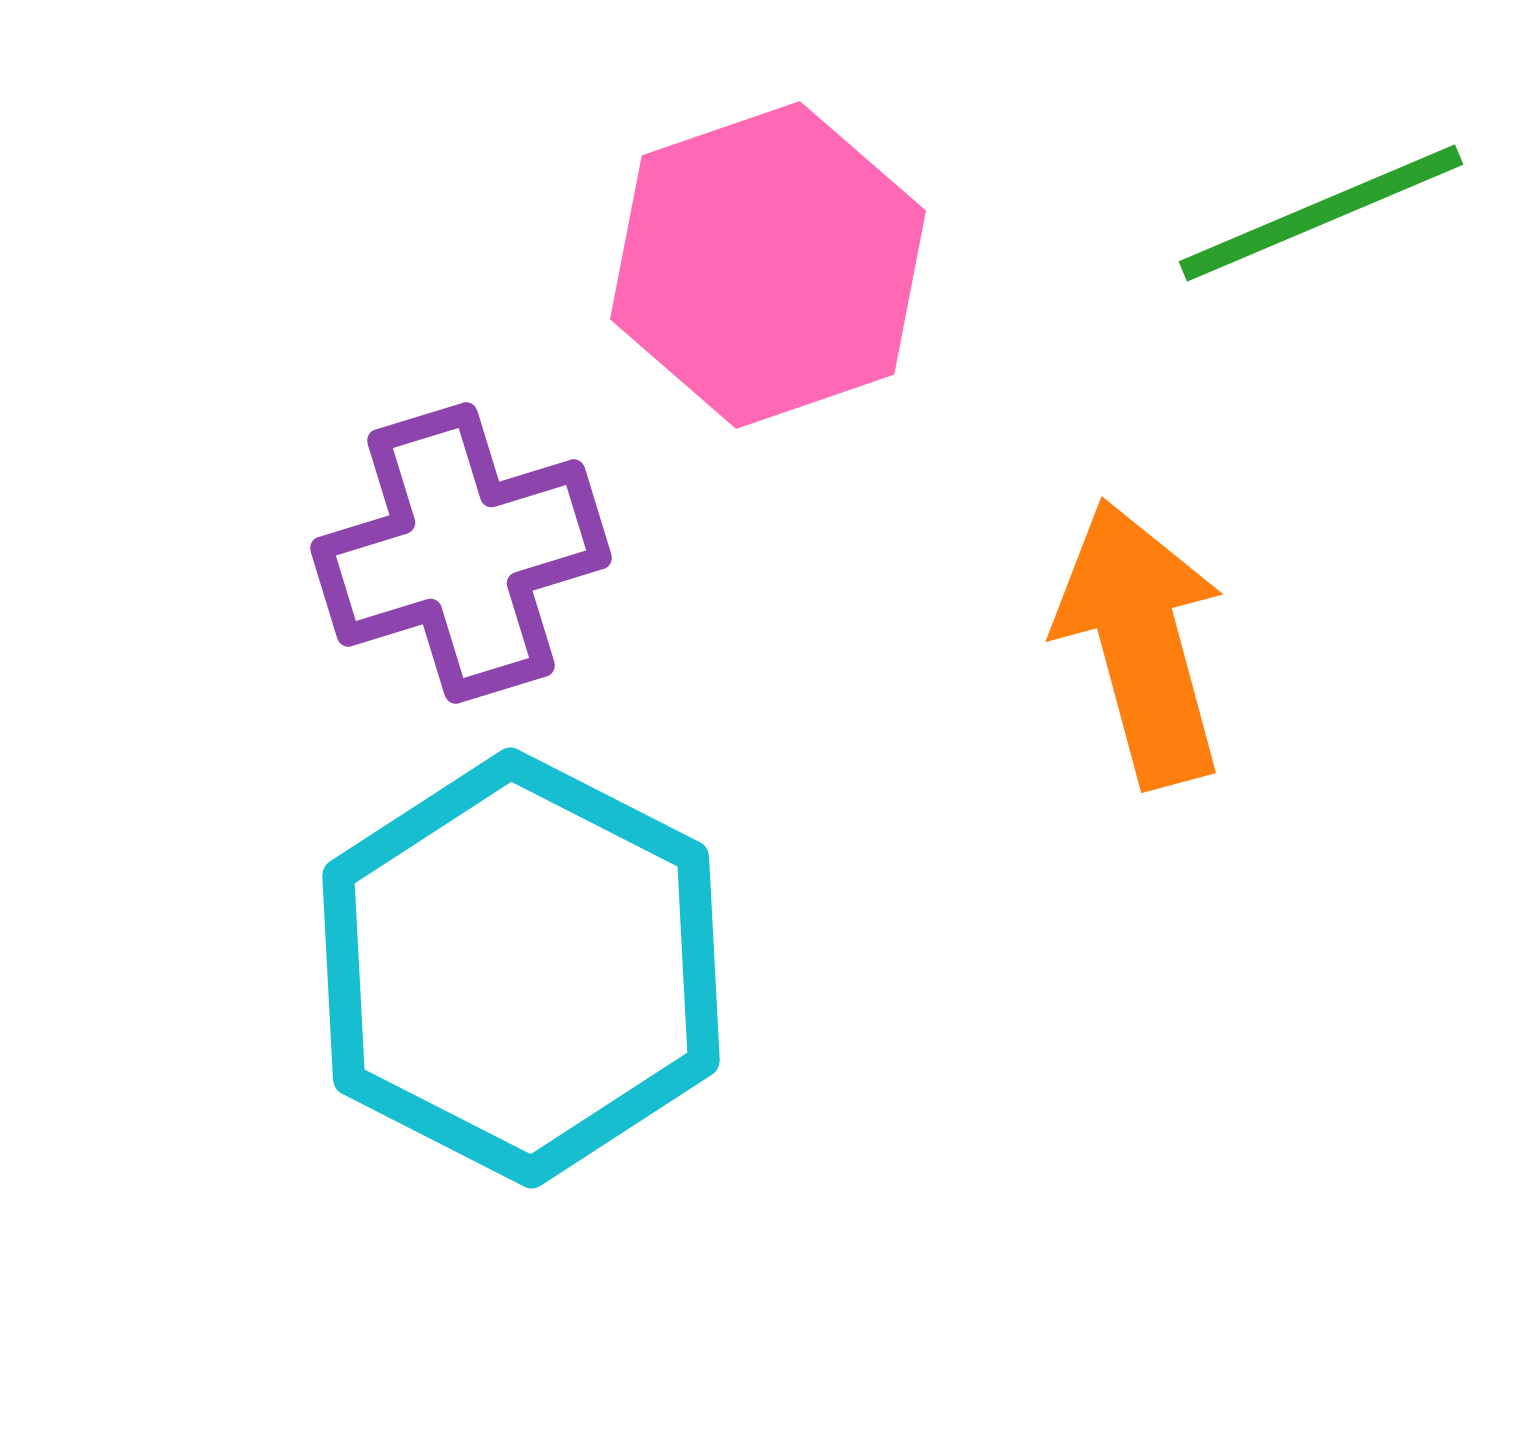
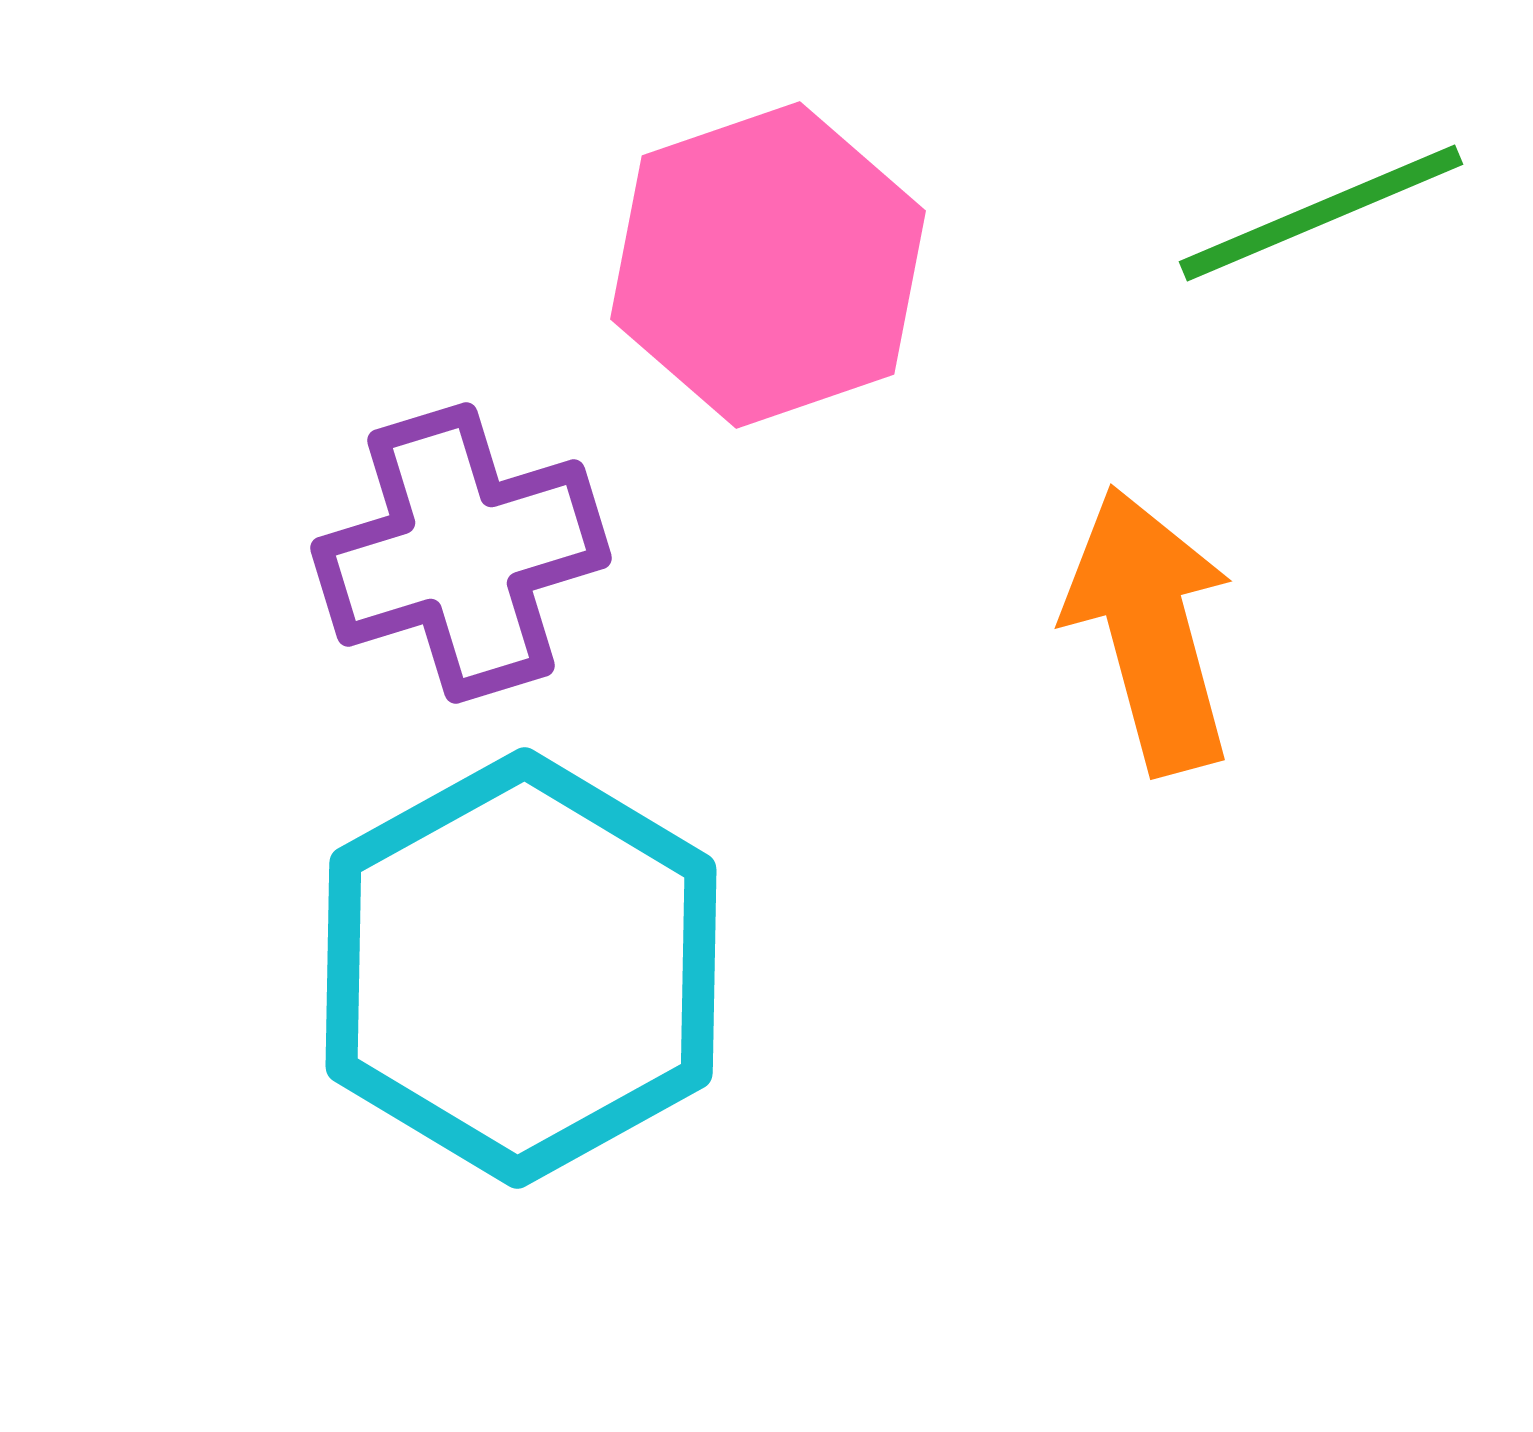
orange arrow: moved 9 px right, 13 px up
cyan hexagon: rotated 4 degrees clockwise
